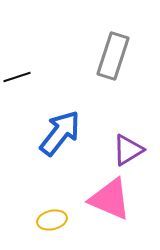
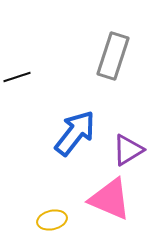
blue arrow: moved 15 px right
